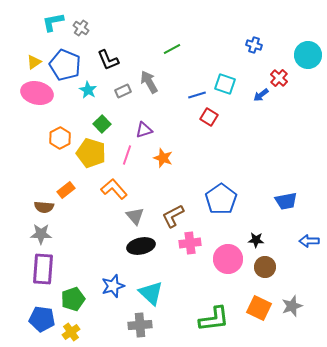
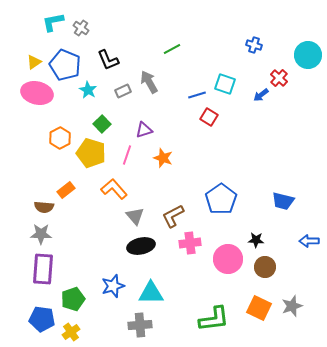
blue trapezoid at (286, 201): moved 3 px left; rotated 25 degrees clockwise
cyan triangle at (151, 293): rotated 44 degrees counterclockwise
